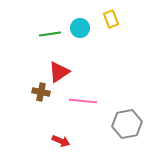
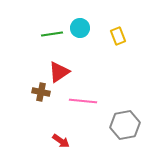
yellow rectangle: moved 7 px right, 17 px down
green line: moved 2 px right
gray hexagon: moved 2 px left, 1 px down
red arrow: rotated 12 degrees clockwise
